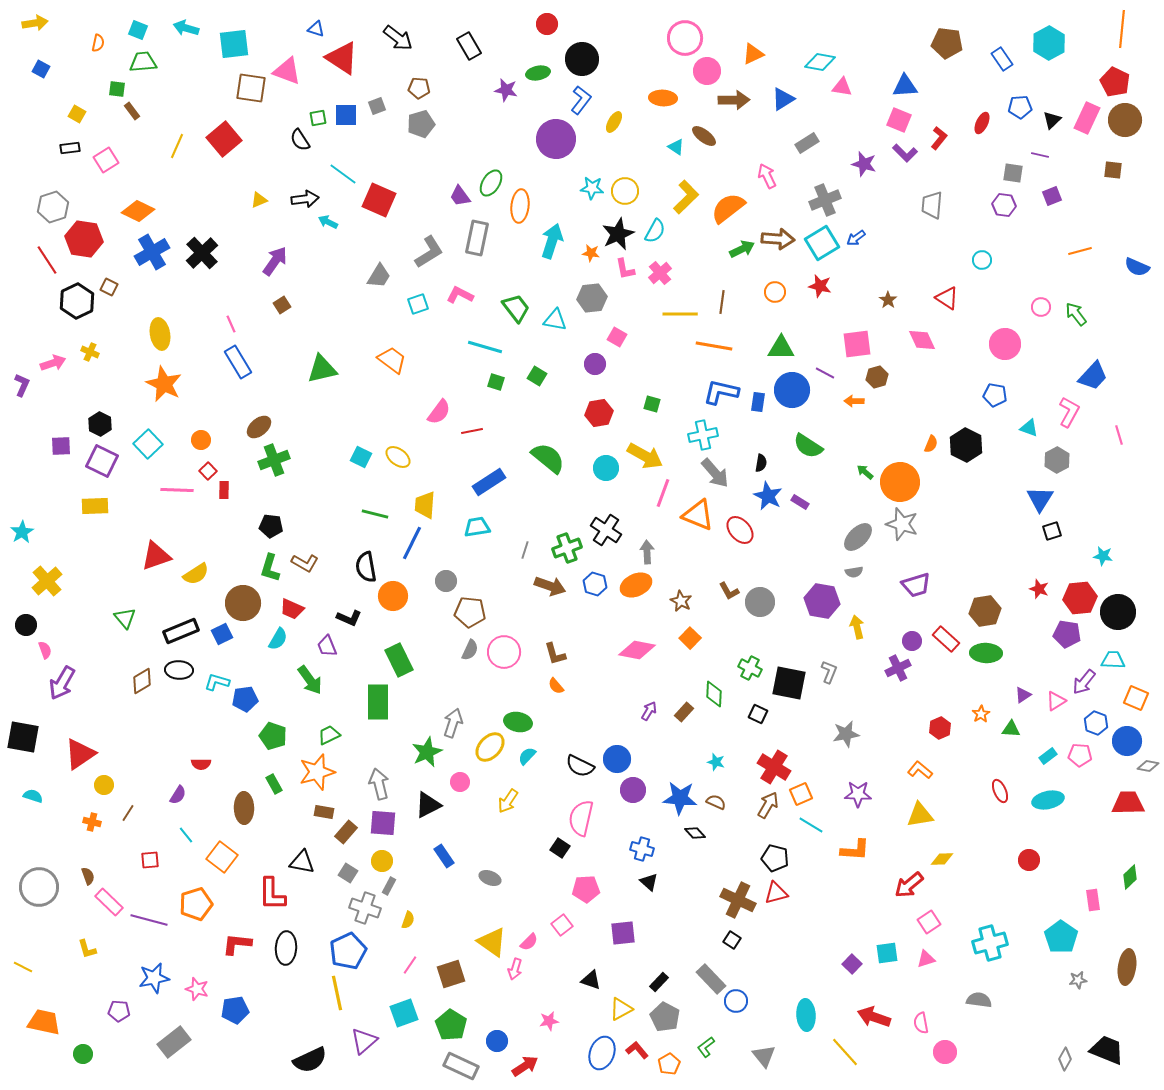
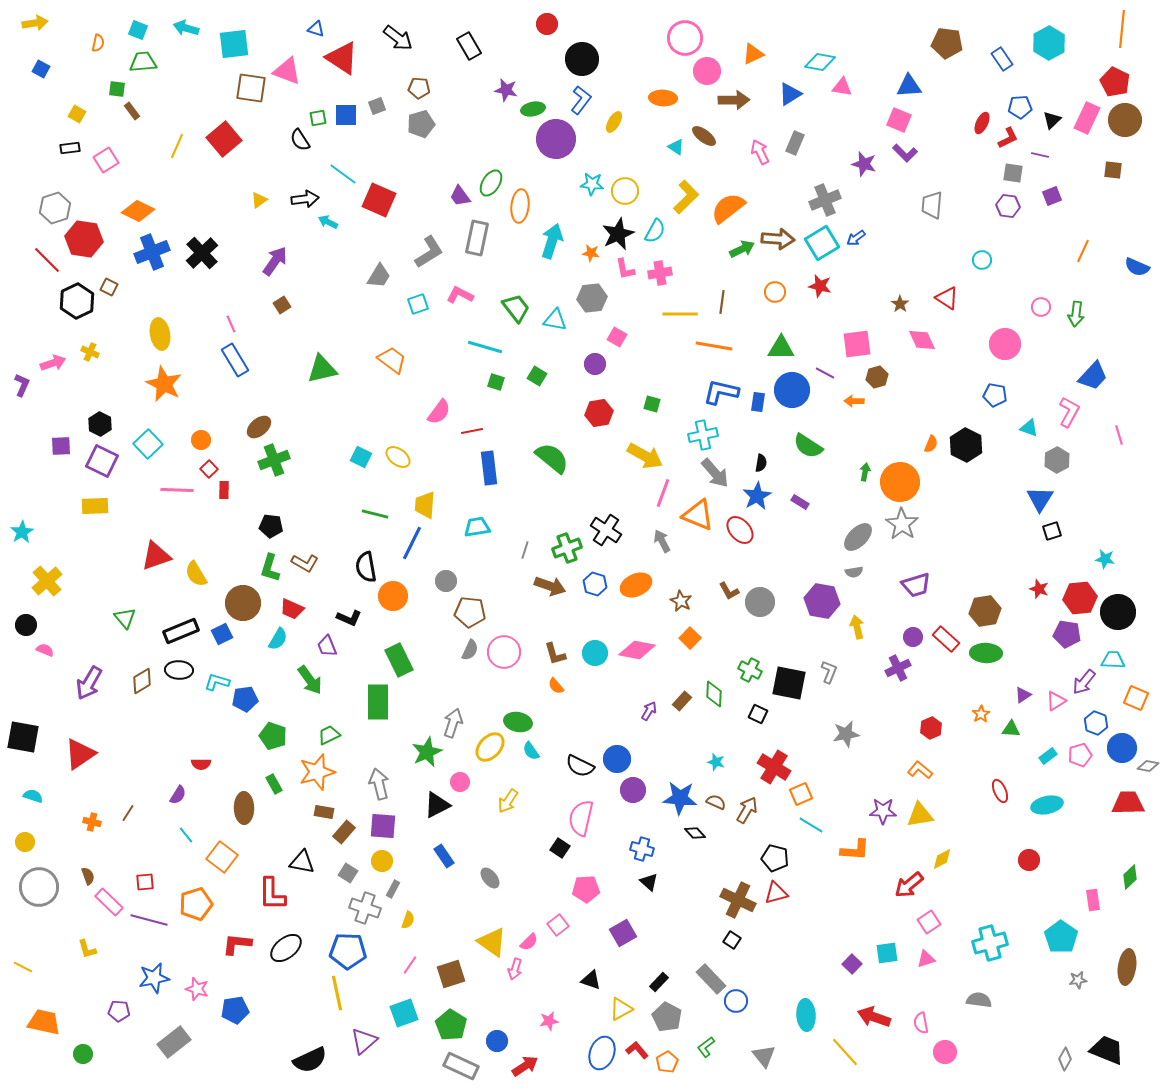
green ellipse at (538, 73): moved 5 px left, 36 px down
blue triangle at (905, 86): moved 4 px right
blue triangle at (783, 99): moved 7 px right, 5 px up
red L-shape at (939, 138): moved 69 px right; rotated 25 degrees clockwise
gray rectangle at (807, 143): moved 12 px left; rotated 35 degrees counterclockwise
pink arrow at (767, 176): moved 7 px left, 24 px up
cyan star at (592, 188): moved 4 px up
yellow triangle at (259, 200): rotated 12 degrees counterclockwise
purple hexagon at (1004, 205): moved 4 px right, 1 px down
gray hexagon at (53, 207): moved 2 px right, 1 px down
orange line at (1080, 251): moved 3 px right; rotated 50 degrees counterclockwise
blue cross at (152, 252): rotated 8 degrees clockwise
red line at (47, 260): rotated 12 degrees counterclockwise
pink cross at (660, 273): rotated 30 degrees clockwise
brown star at (888, 300): moved 12 px right, 4 px down
green arrow at (1076, 314): rotated 135 degrees counterclockwise
blue rectangle at (238, 362): moved 3 px left, 2 px up
green semicircle at (548, 458): moved 4 px right
cyan circle at (606, 468): moved 11 px left, 185 px down
red square at (208, 471): moved 1 px right, 2 px up
green arrow at (865, 472): rotated 60 degrees clockwise
blue rectangle at (489, 482): moved 14 px up; rotated 64 degrees counterclockwise
blue star at (768, 496): moved 11 px left; rotated 16 degrees clockwise
gray star at (902, 524): rotated 16 degrees clockwise
gray arrow at (647, 552): moved 15 px right, 11 px up; rotated 25 degrees counterclockwise
cyan star at (1103, 556): moved 2 px right, 3 px down
yellow semicircle at (196, 574): rotated 92 degrees clockwise
purple circle at (912, 641): moved 1 px right, 4 px up
pink semicircle at (45, 650): rotated 48 degrees counterclockwise
green cross at (750, 668): moved 2 px down
purple arrow at (62, 683): moved 27 px right
brown rectangle at (684, 712): moved 2 px left, 11 px up
red hexagon at (940, 728): moved 9 px left
blue circle at (1127, 741): moved 5 px left, 7 px down
pink pentagon at (1080, 755): rotated 20 degrees counterclockwise
cyan semicircle at (527, 756): moved 4 px right, 5 px up; rotated 78 degrees counterclockwise
yellow circle at (104, 785): moved 79 px left, 57 px down
purple star at (858, 794): moved 25 px right, 17 px down
cyan ellipse at (1048, 800): moved 1 px left, 5 px down
black triangle at (428, 805): moved 9 px right
brown arrow at (768, 805): moved 21 px left, 5 px down
purple square at (383, 823): moved 3 px down
brown rectangle at (346, 832): moved 2 px left
yellow diamond at (942, 859): rotated 25 degrees counterclockwise
red square at (150, 860): moved 5 px left, 22 px down
gray ellipse at (490, 878): rotated 30 degrees clockwise
gray rectangle at (389, 886): moved 4 px right, 3 px down
pink square at (562, 925): moved 4 px left
purple square at (623, 933): rotated 24 degrees counterclockwise
black ellipse at (286, 948): rotated 48 degrees clockwise
blue pentagon at (348, 951): rotated 27 degrees clockwise
gray pentagon at (665, 1017): moved 2 px right
orange pentagon at (669, 1064): moved 2 px left, 2 px up
